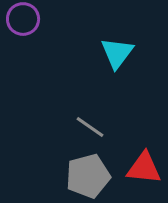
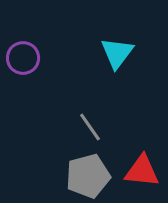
purple circle: moved 39 px down
gray line: rotated 20 degrees clockwise
red triangle: moved 2 px left, 3 px down
